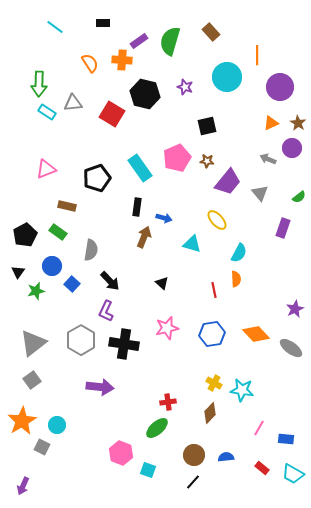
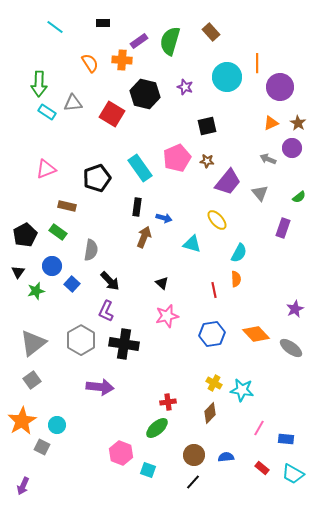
orange line at (257, 55): moved 8 px down
pink star at (167, 328): moved 12 px up
